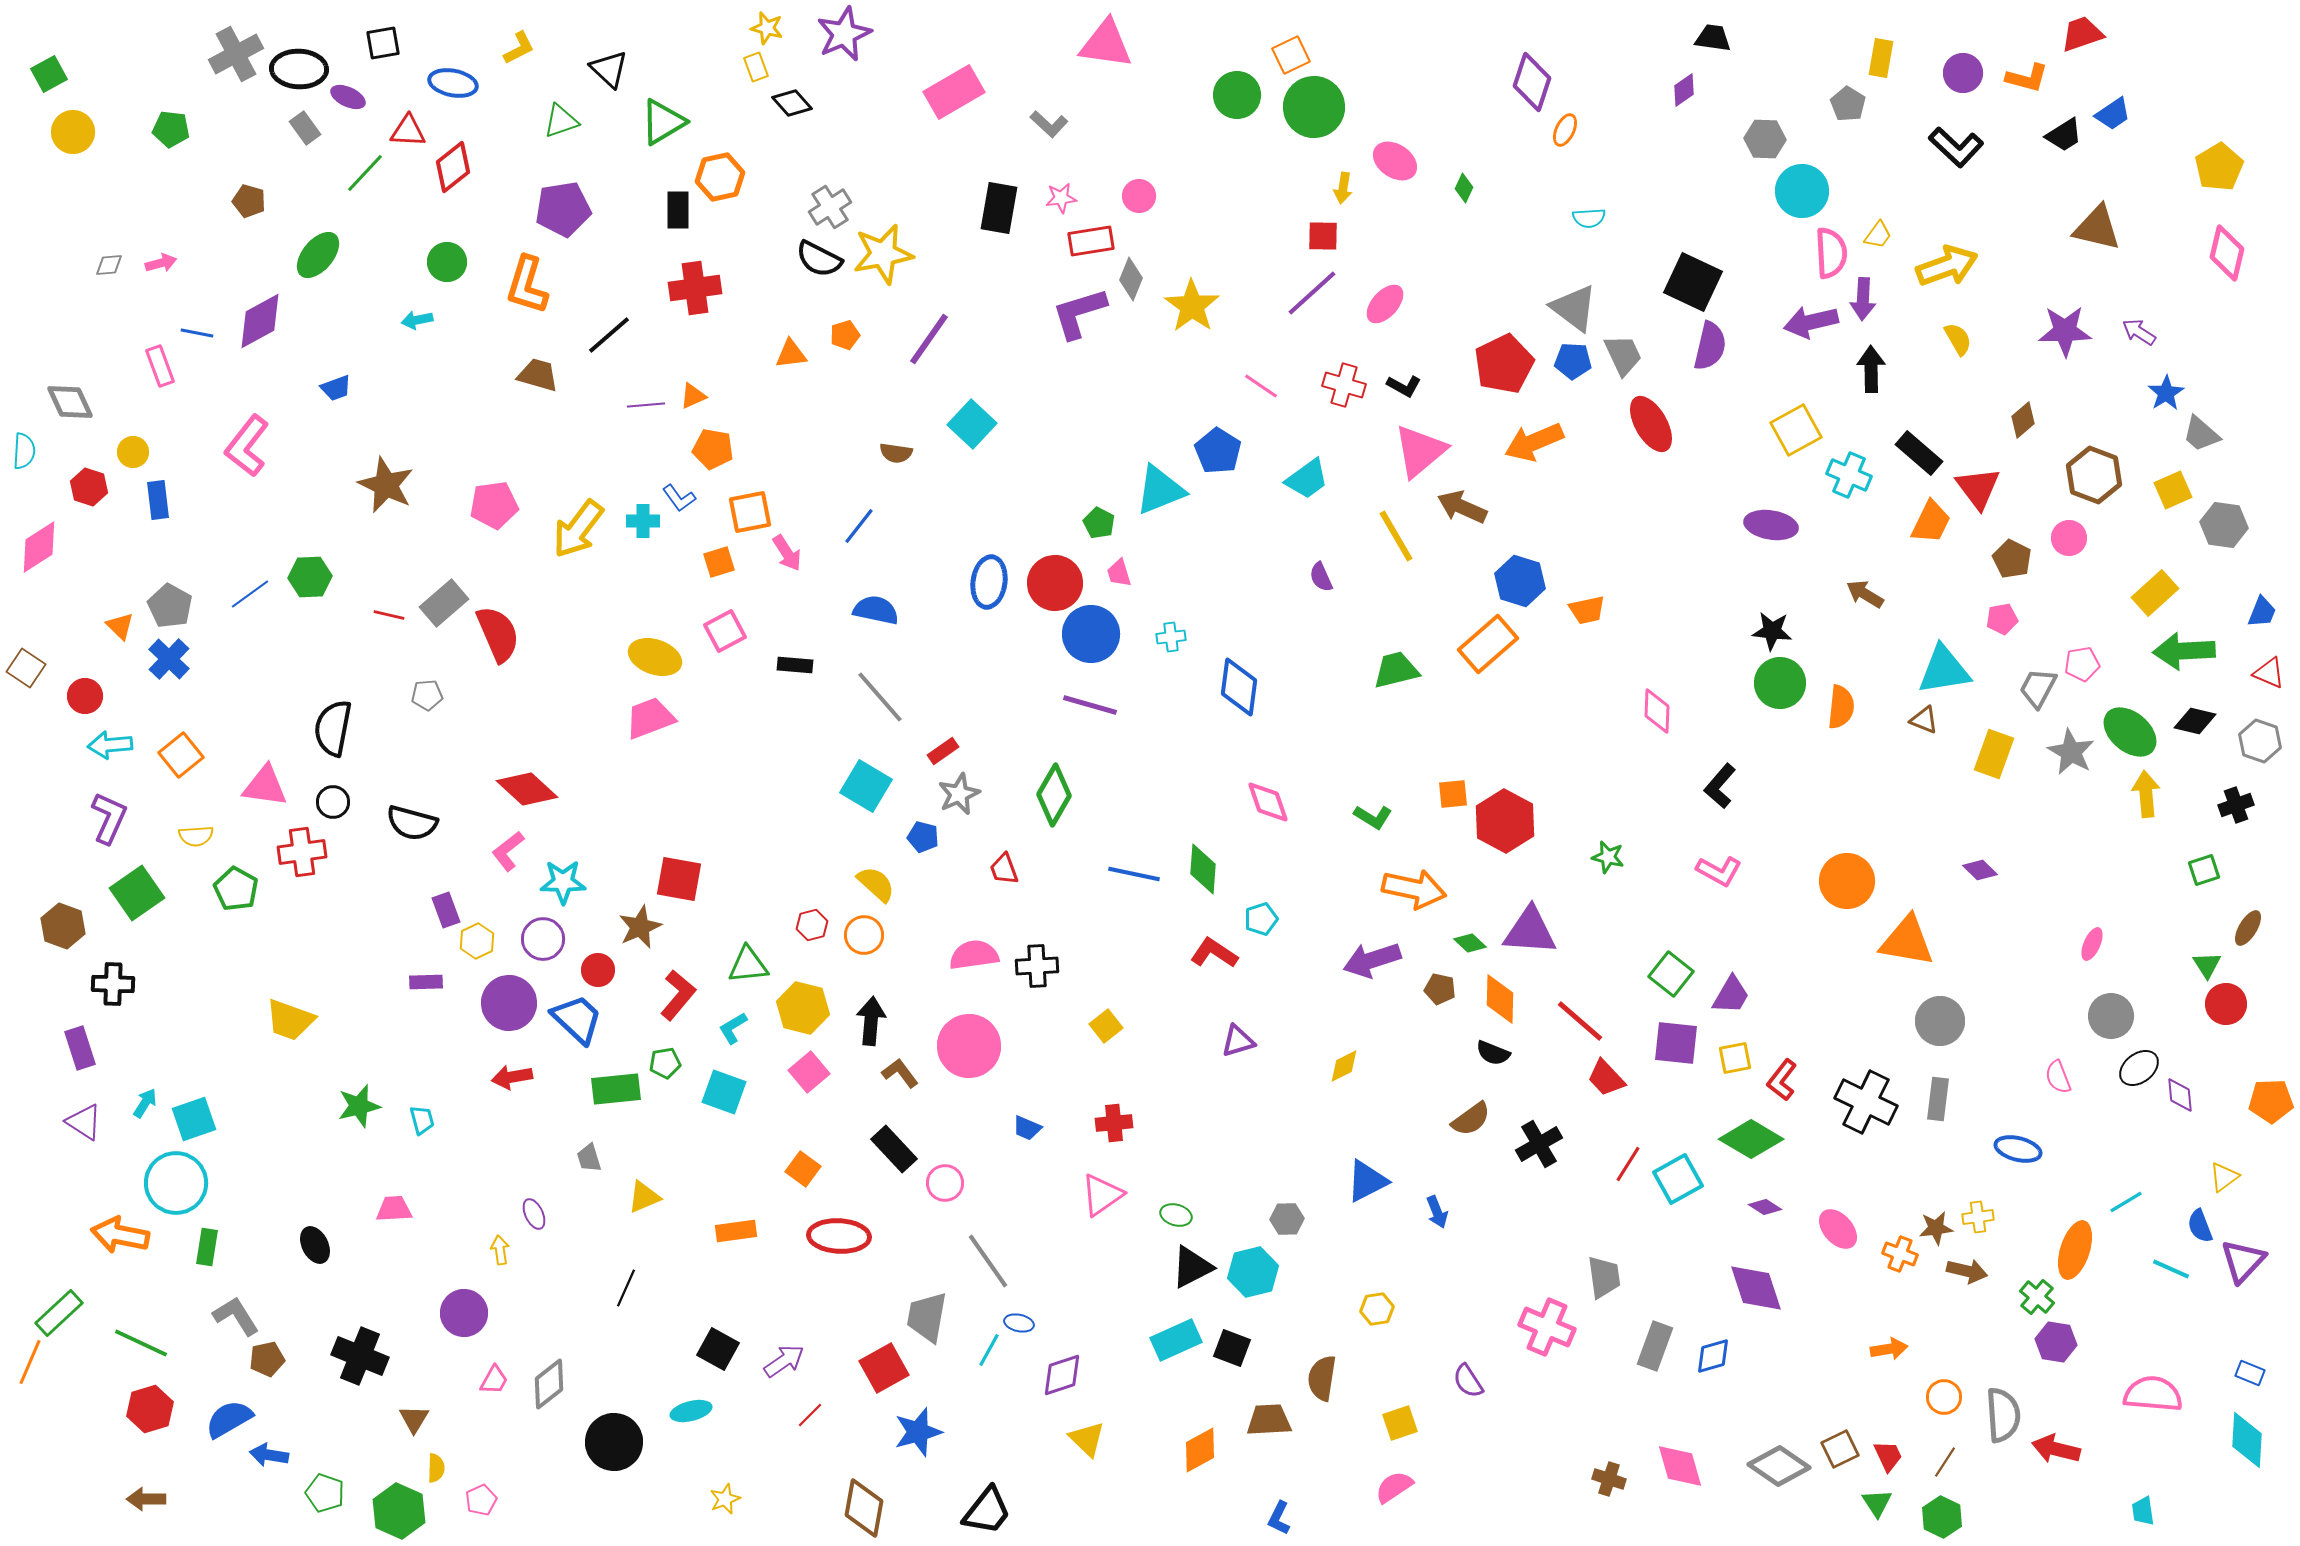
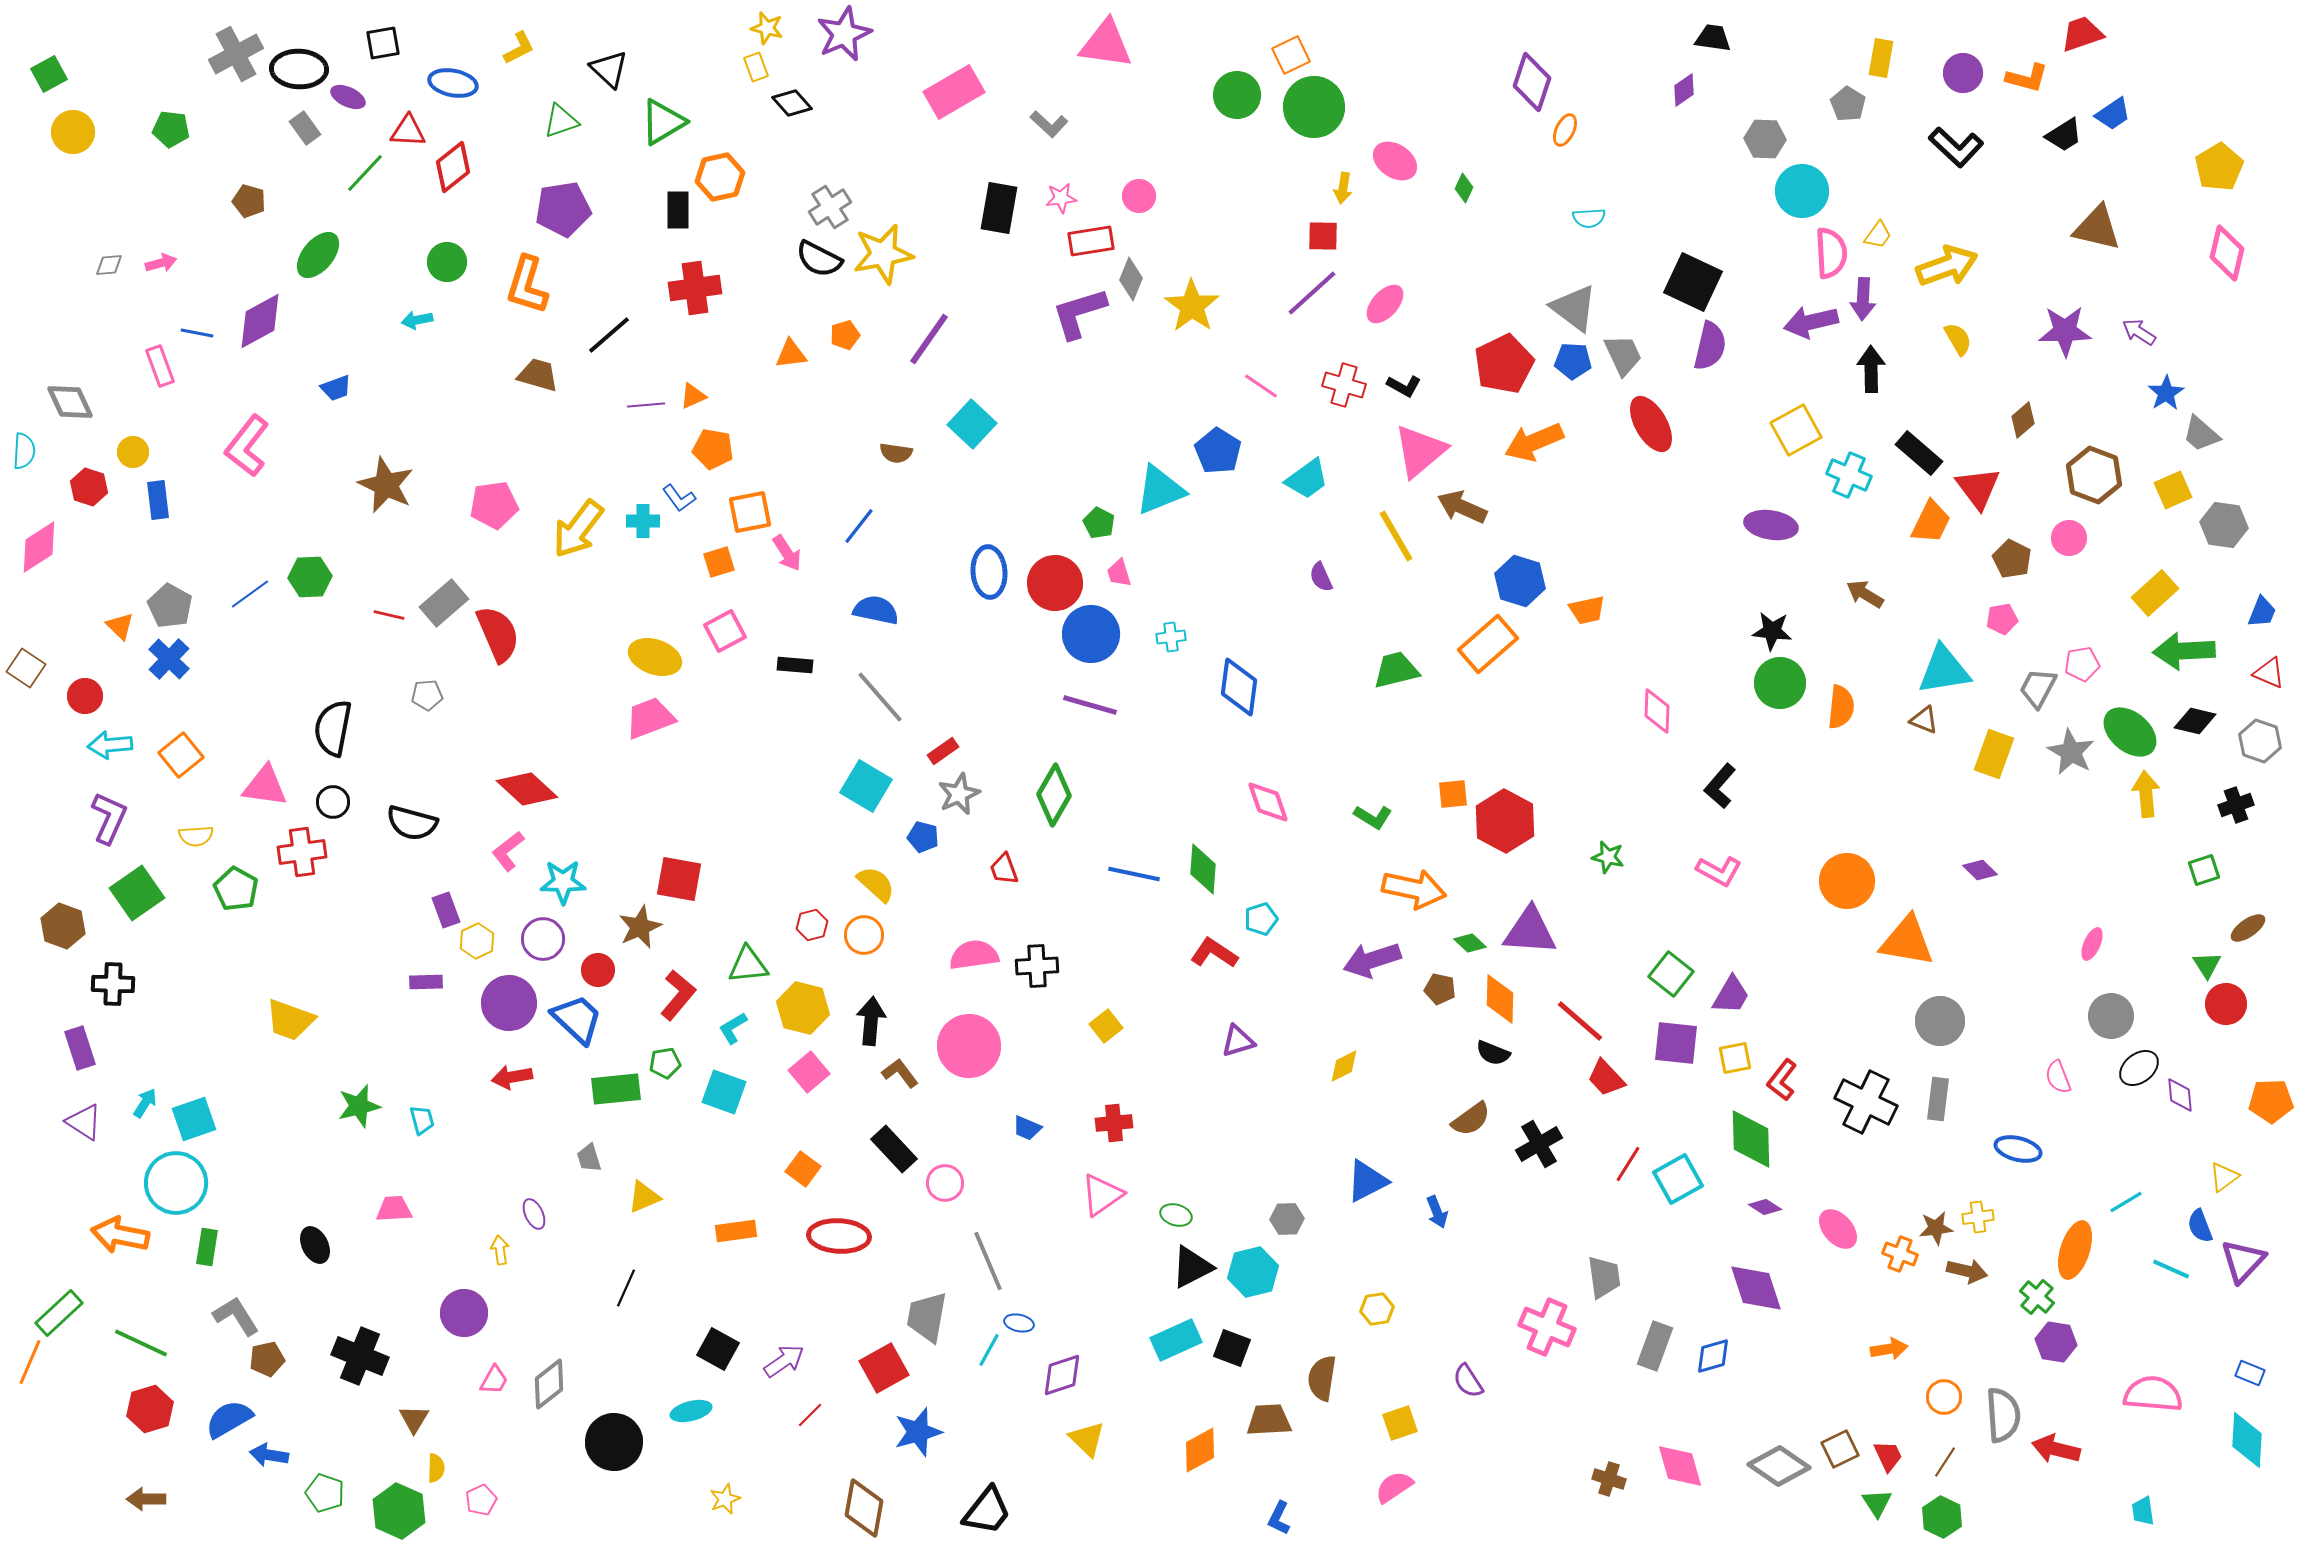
blue ellipse at (989, 582): moved 10 px up; rotated 12 degrees counterclockwise
brown ellipse at (2248, 928): rotated 24 degrees clockwise
green diamond at (1751, 1139): rotated 58 degrees clockwise
gray line at (988, 1261): rotated 12 degrees clockwise
